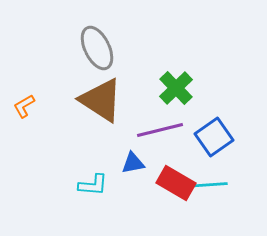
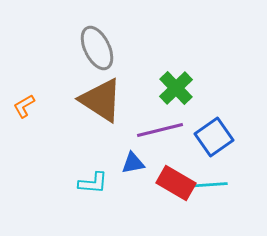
cyan L-shape: moved 2 px up
